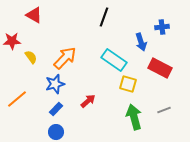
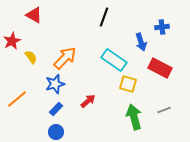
red star: rotated 24 degrees counterclockwise
